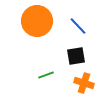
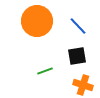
black square: moved 1 px right
green line: moved 1 px left, 4 px up
orange cross: moved 1 px left, 2 px down
